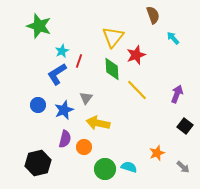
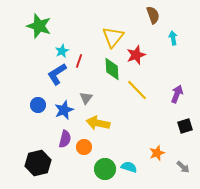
cyan arrow: rotated 32 degrees clockwise
black square: rotated 35 degrees clockwise
